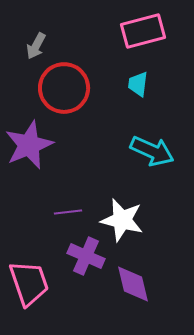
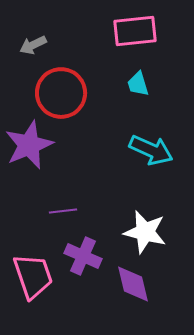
pink rectangle: moved 8 px left; rotated 9 degrees clockwise
gray arrow: moved 3 px left, 1 px up; rotated 36 degrees clockwise
cyan trapezoid: rotated 24 degrees counterclockwise
red circle: moved 3 px left, 5 px down
cyan arrow: moved 1 px left, 1 px up
purple line: moved 5 px left, 1 px up
white star: moved 23 px right, 12 px down
purple cross: moved 3 px left
pink trapezoid: moved 4 px right, 7 px up
